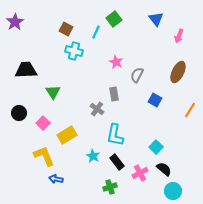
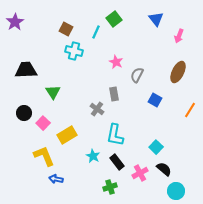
black circle: moved 5 px right
cyan circle: moved 3 px right
